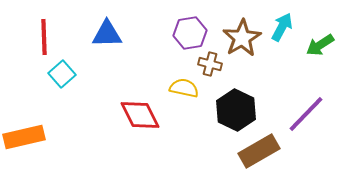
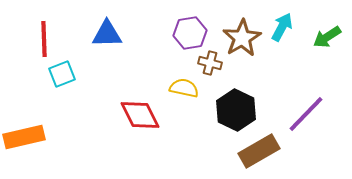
red line: moved 2 px down
green arrow: moved 7 px right, 8 px up
brown cross: moved 1 px up
cyan square: rotated 20 degrees clockwise
